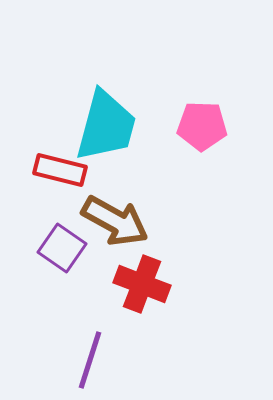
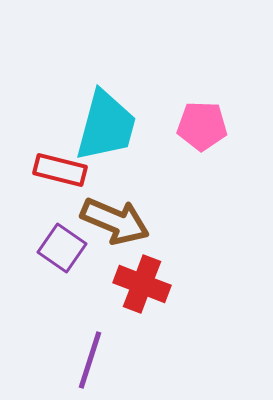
brown arrow: rotated 6 degrees counterclockwise
